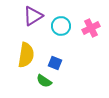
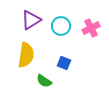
purple triangle: moved 2 px left, 4 px down
blue square: moved 9 px right
